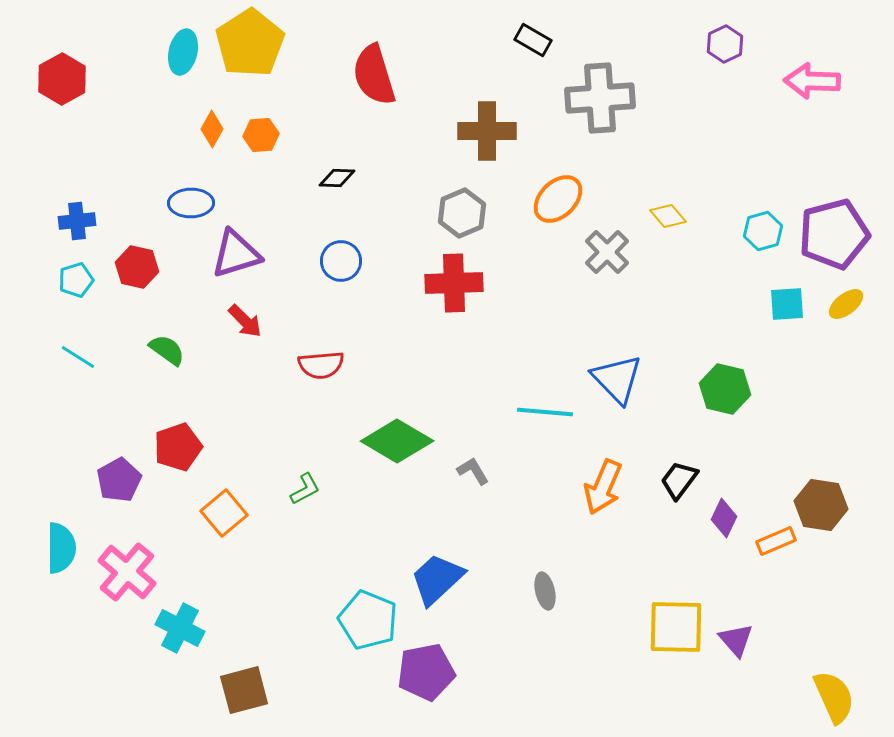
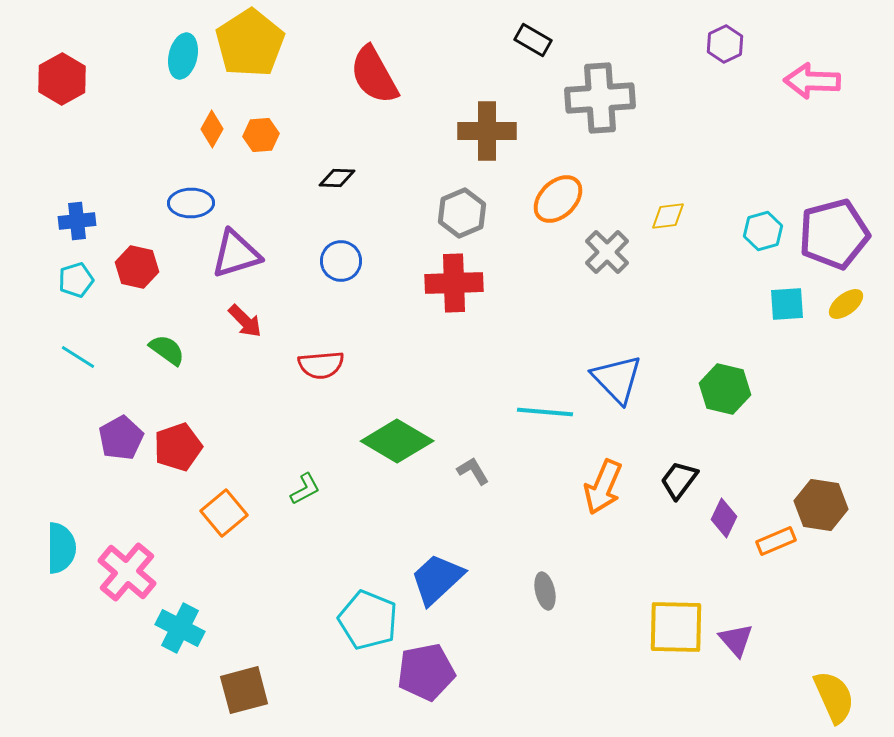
cyan ellipse at (183, 52): moved 4 px down
red semicircle at (374, 75): rotated 12 degrees counterclockwise
yellow diamond at (668, 216): rotated 57 degrees counterclockwise
purple pentagon at (119, 480): moved 2 px right, 42 px up
